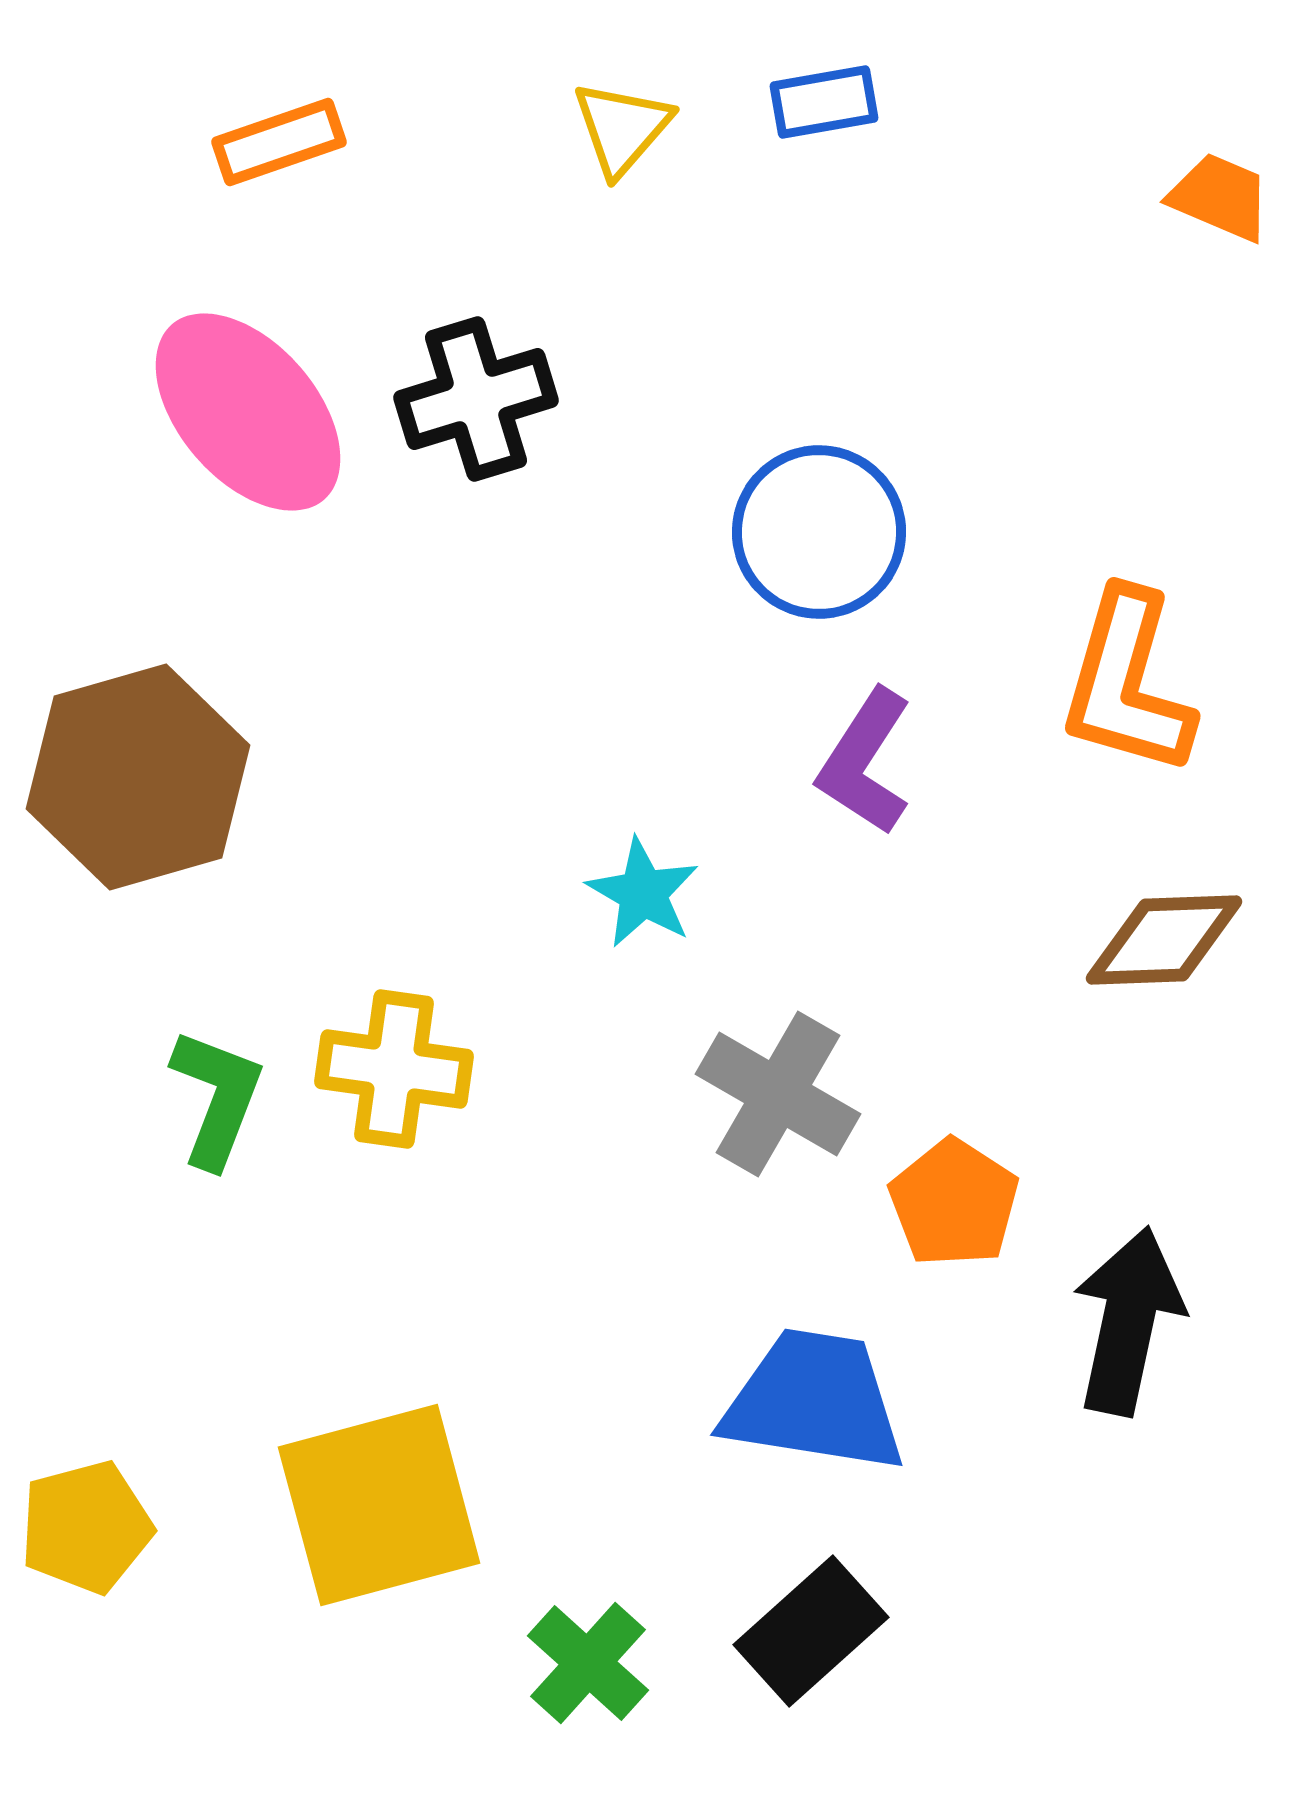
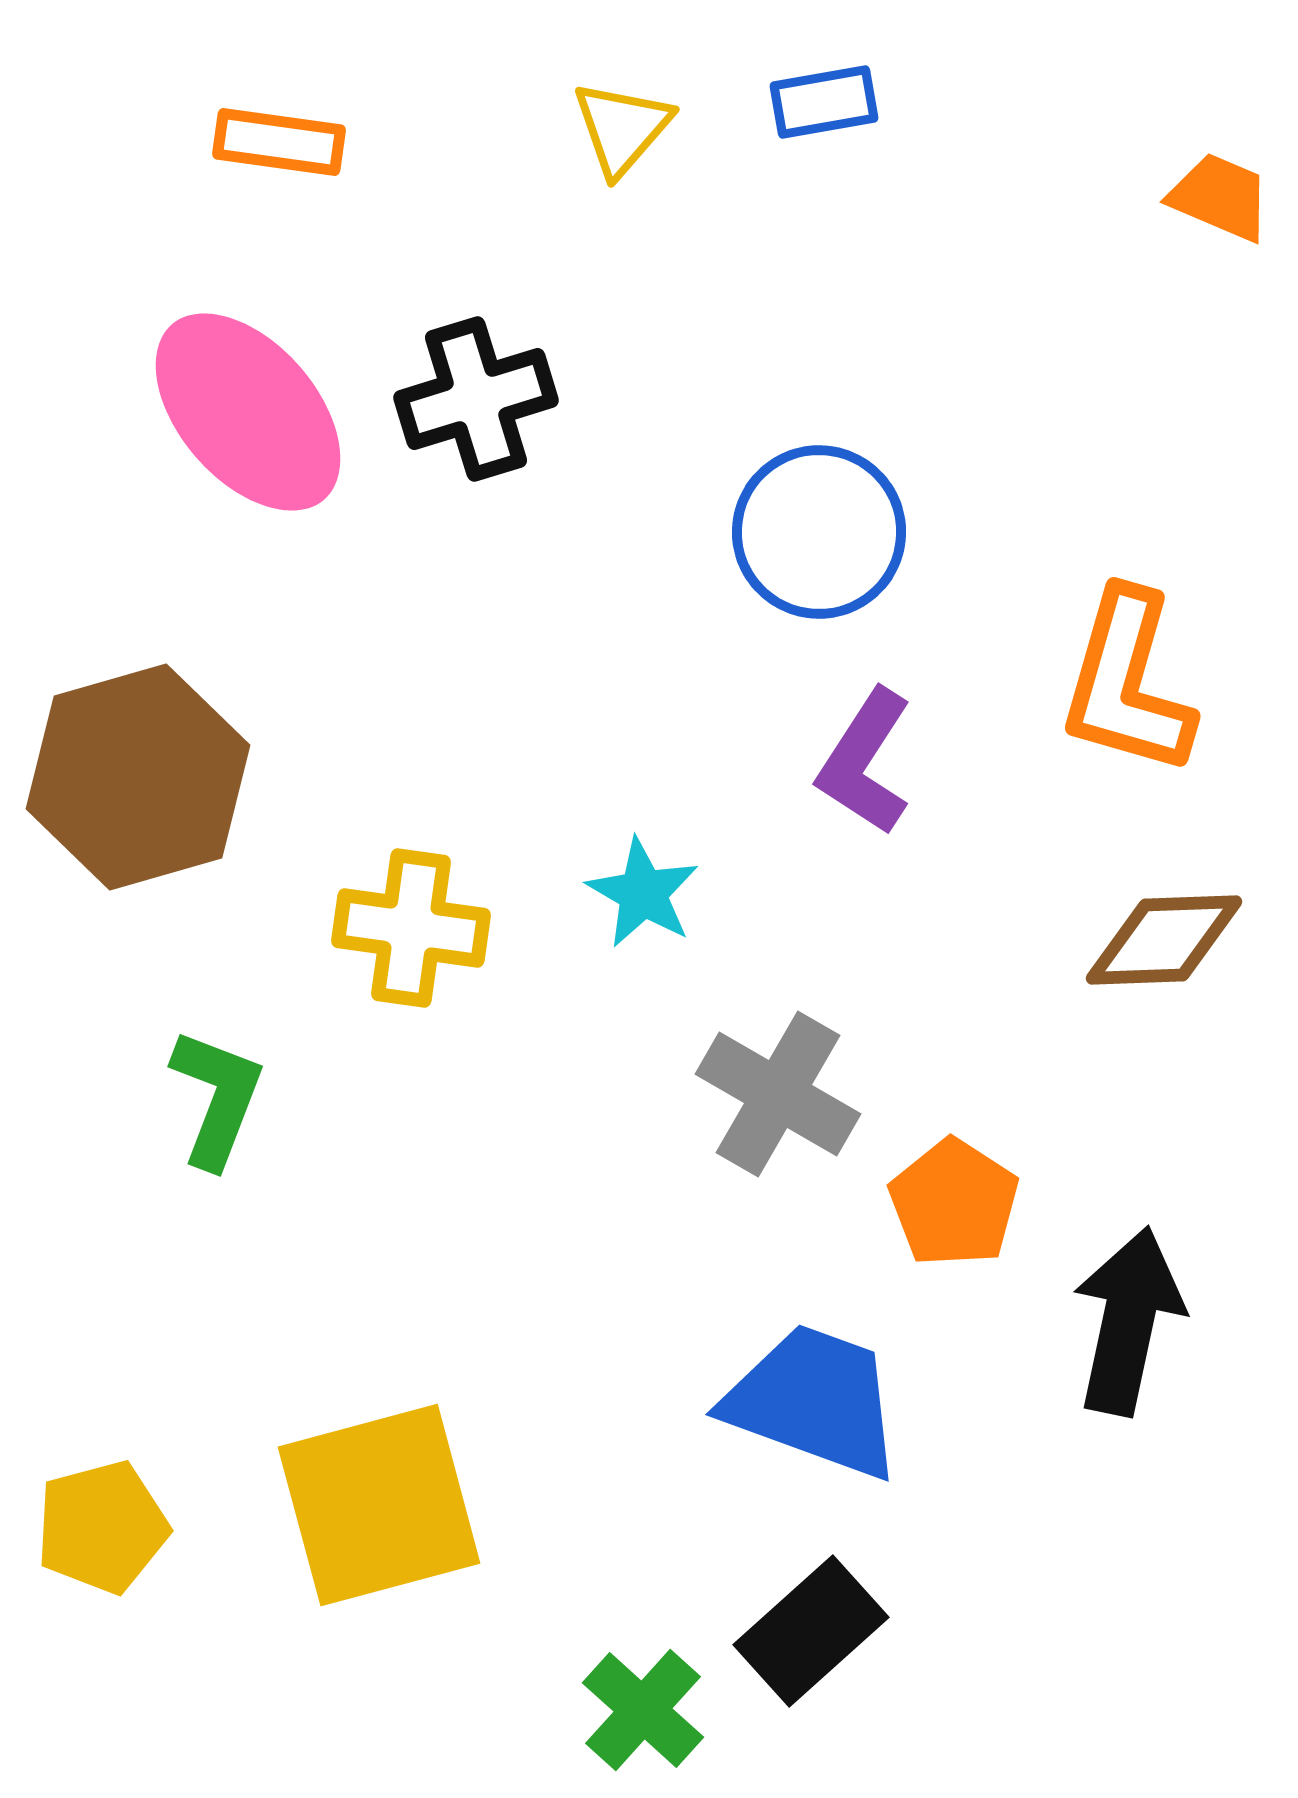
orange rectangle: rotated 27 degrees clockwise
yellow cross: moved 17 px right, 141 px up
blue trapezoid: rotated 11 degrees clockwise
yellow pentagon: moved 16 px right
green cross: moved 55 px right, 47 px down
